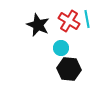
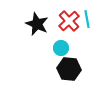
red cross: rotated 15 degrees clockwise
black star: moved 1 px left, 1 px up
